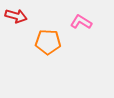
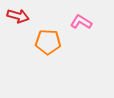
red arrow: moved 2 px right
